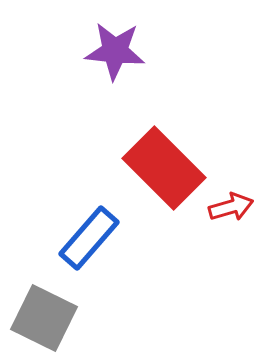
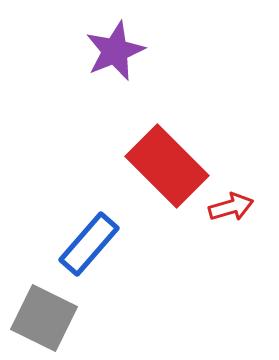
purple star: rotated 28 degrees counterclockwise
red rectangle: moved 3 px right, 2 px up
blue rectangle: moved 6 px down
